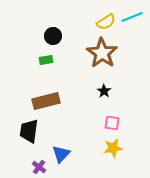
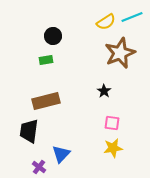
brown star: moved 18 px right; rotated 16 degrees clockwise
